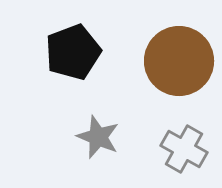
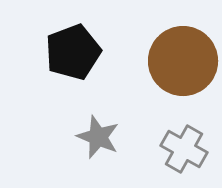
brown circle: moved 4 px right
